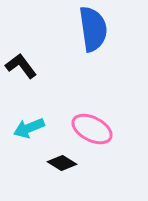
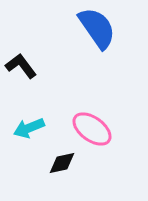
blue semicircle: moved 4 px right, 1 px up; rotated 27 degrees counterclockwise
pink ellipse: rotated 9 degrees clockwise
black diamond: rotated 44 degrees counterclockwise
